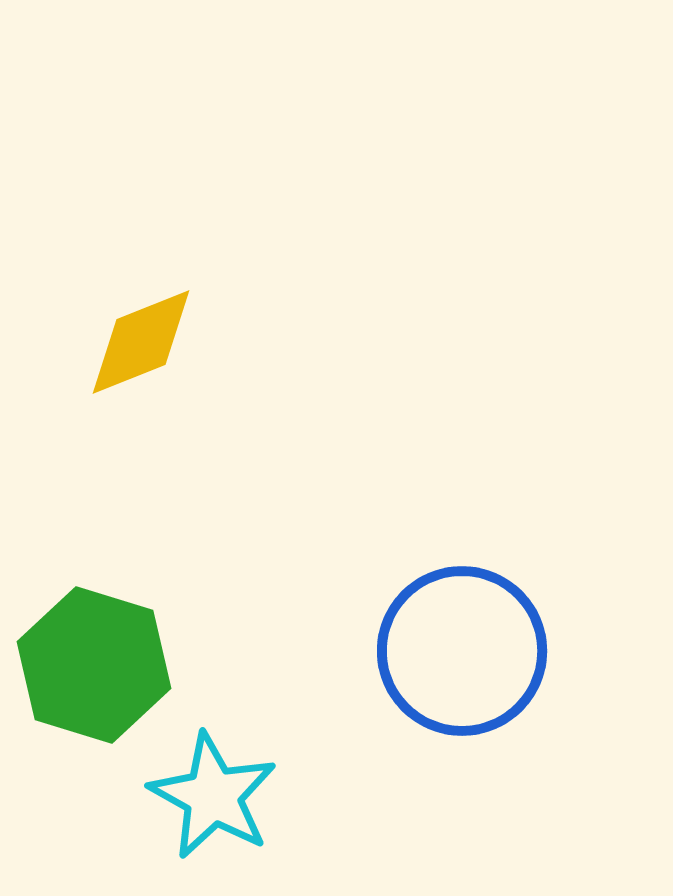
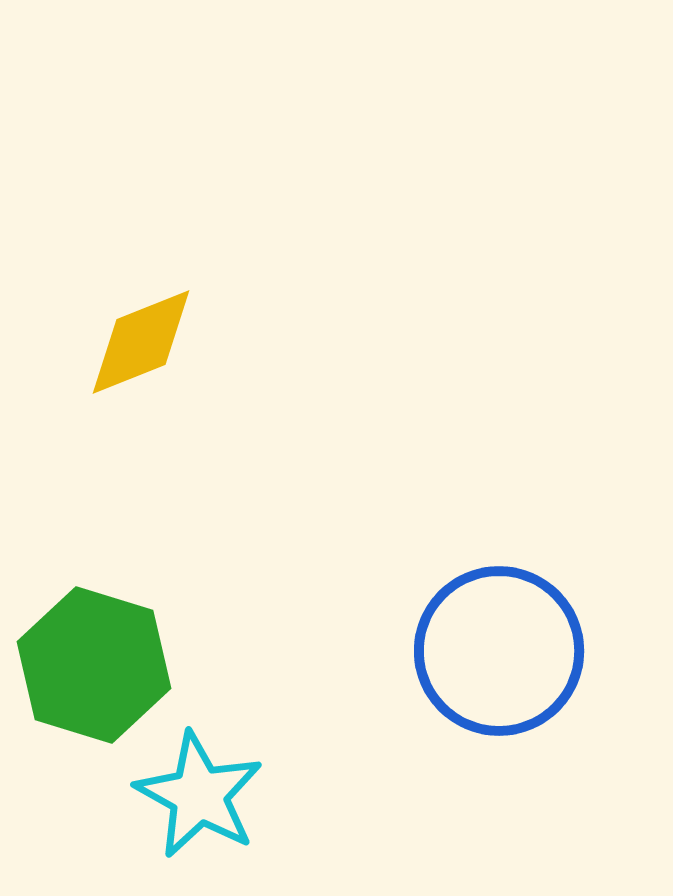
blue circle: moved 37 px right
cyan star: moved 14 px left, 1 px up
